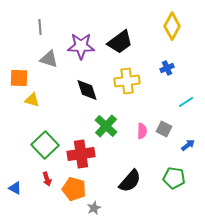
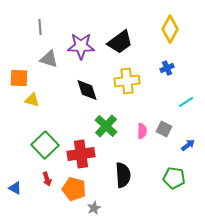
yellow diamond: moved 2 px left, 3 px down
black semicircle: moved 7 px left, 6 px up; rotated 45 degrees counterclockwise
